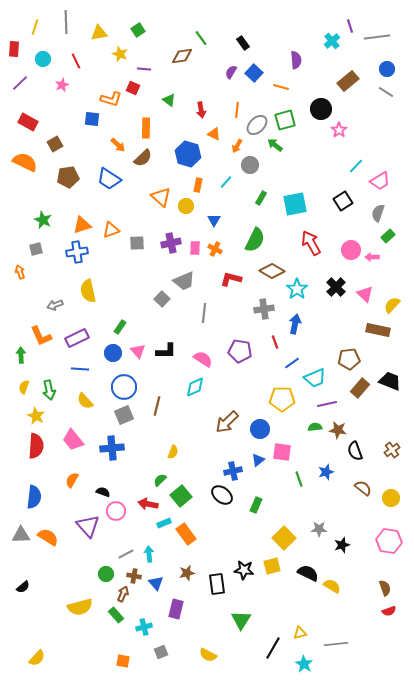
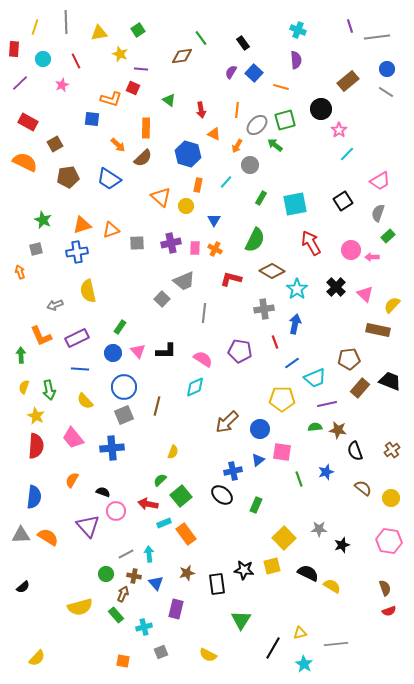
cyan cross at (332, 41): moved 34 px left, 11 px up; rotated 28 degrees counterclockwise
purple line at (144, 69): moved 3 px left
cyan line at (356, 166): moved 9 px left, 12 px up
pink trapezoid at (73, 440): moved 2 px up
